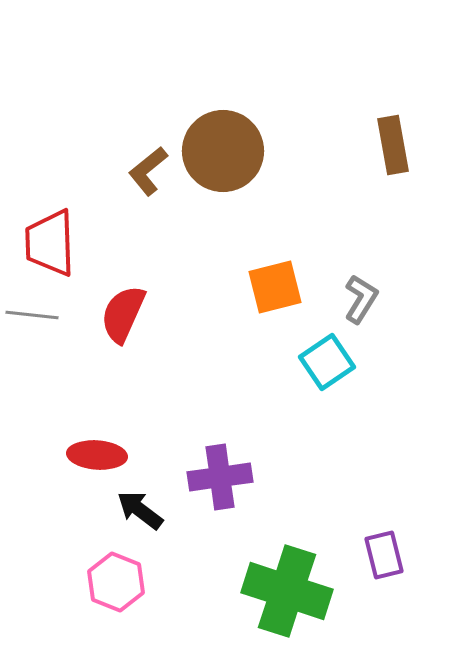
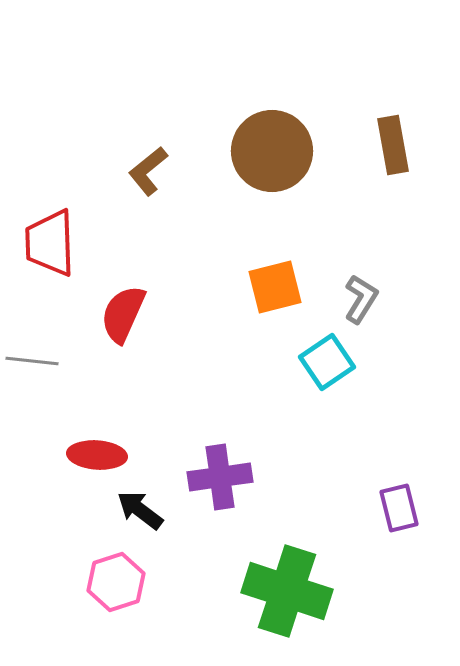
brown circle: moved 49 px right
gray line: moved 46 px down
purple rectangle: moved 15 px right, 47 px up
pink hexagon: rotated 20 degrees clockwise
